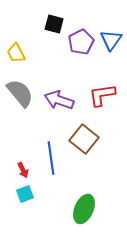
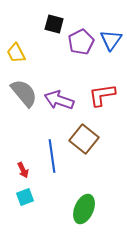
gray semicircle: moved 4 px right
blue line: moved 1 px right, 2 px up
cyan square: moved 3 px down
